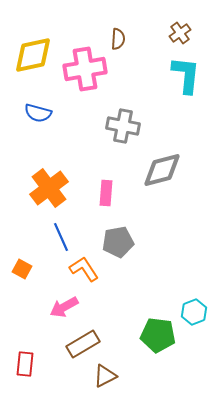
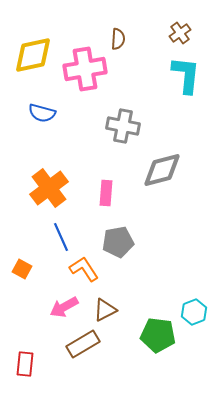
blue semicircle: moved 4 px right
brown triangle: moved 66 px up
